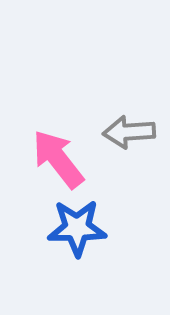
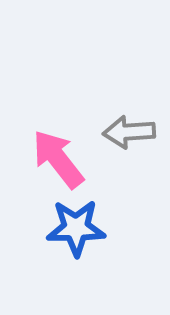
blue star: moved 1 px left
